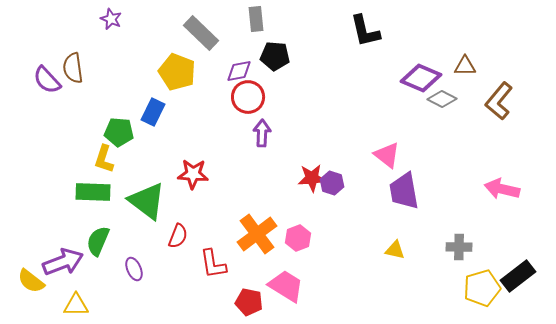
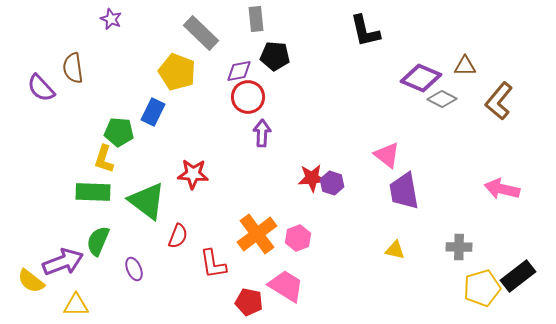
purple semicircle at (47, 80): moved 6 px left, 8 px down
